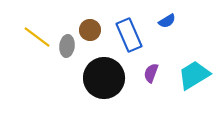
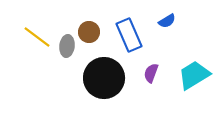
brown circle: moved 1 px left, 2 px down
